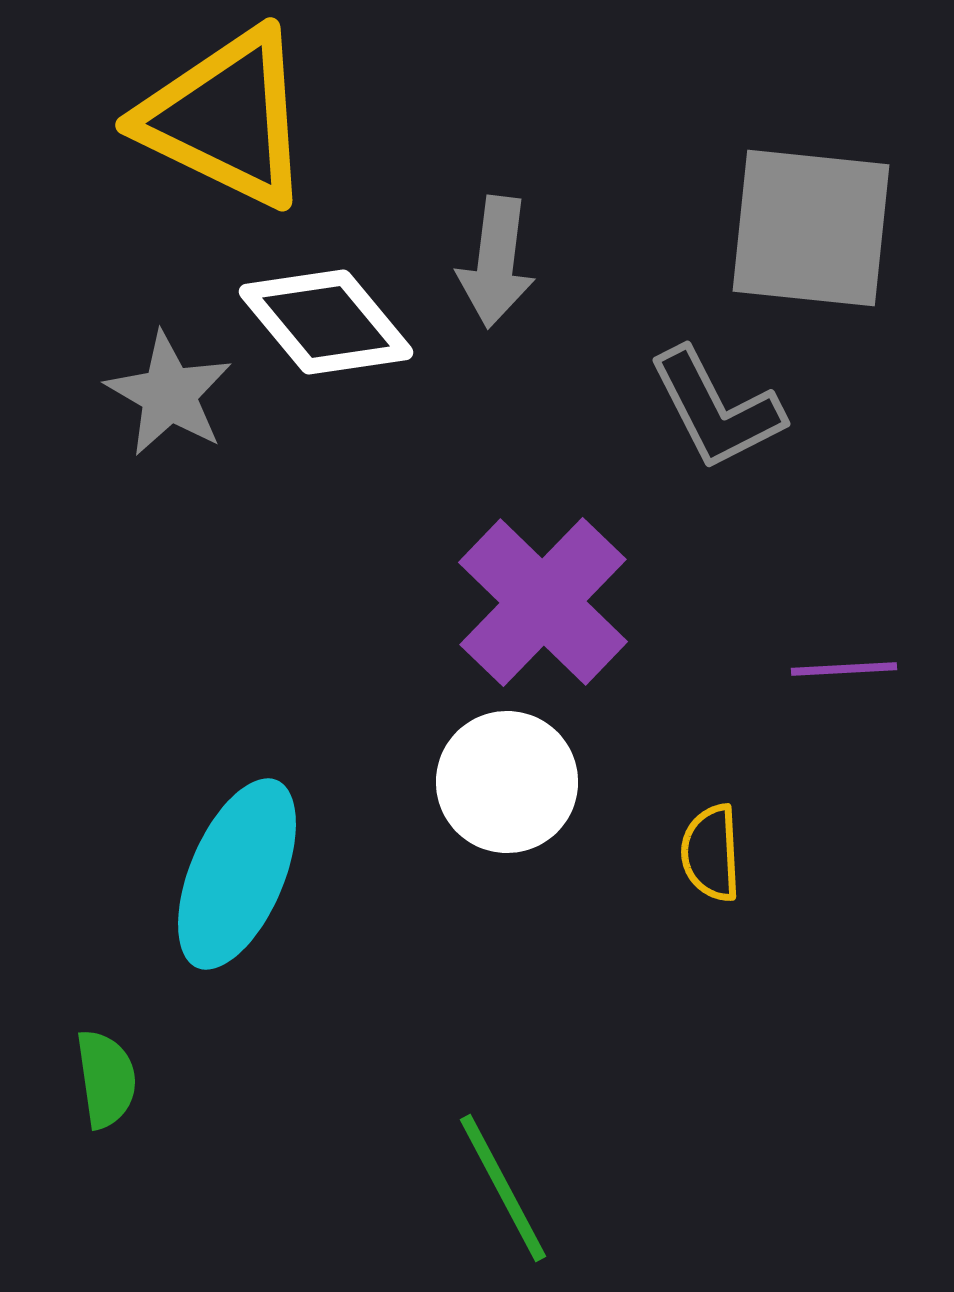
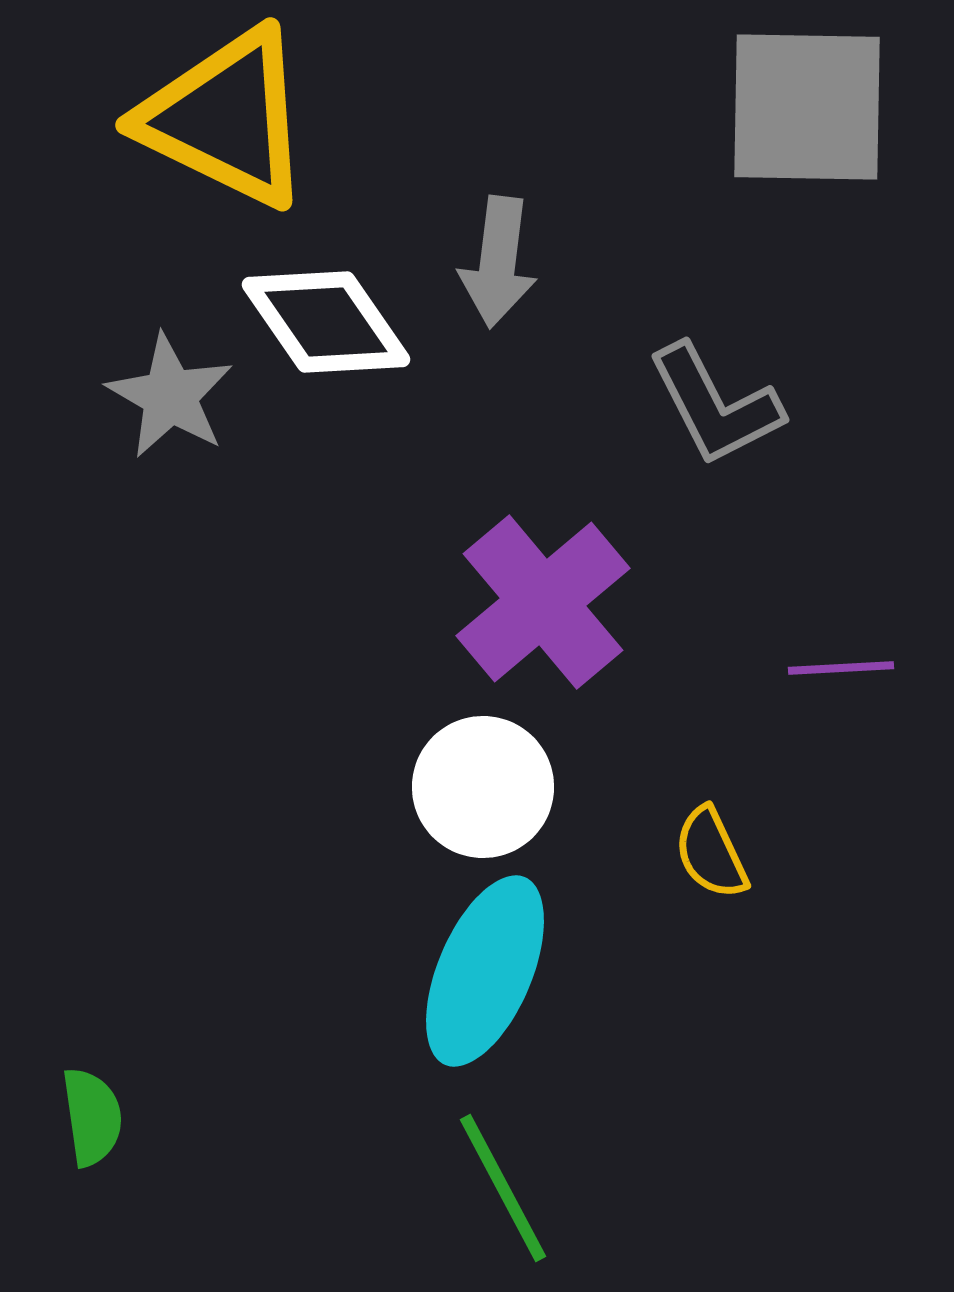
gray square: moved 4 px left, 121 px up; rotated 5 degrees counterclockwise
gray arrow: moved 2 px right
white diamond: rotated 5 degrees clockwise
gray star: moved 1 px right, 2 px down
gray L-shape: moved 1 px left, 4 px up
purple cross: rotated 6 degrees clockwise
purple line: moved 3 px left, 1 px up
white circle: moved 24 px left, 5 px down
yellow semicircle: rotated 22 degrees counterclockwise
cyan ellipse: moved 248 px right, 97 px down
green semicircle: moved 14 px left, 38 px down
